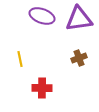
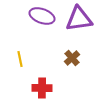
brown cross: moved 7 px left; rotated 21 degrees counterclockwise
